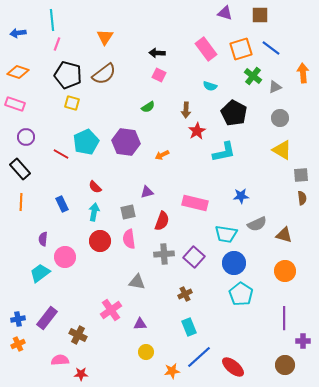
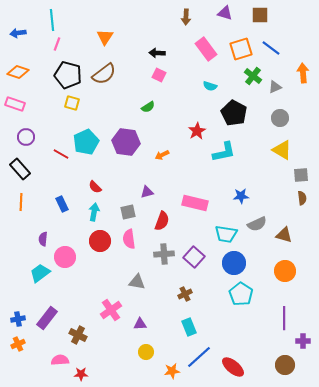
brown arrow at (186, 110): moved 93 px up
